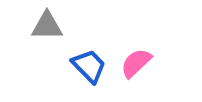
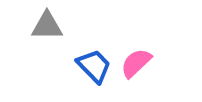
blue trapezoid: moved 5 px right
